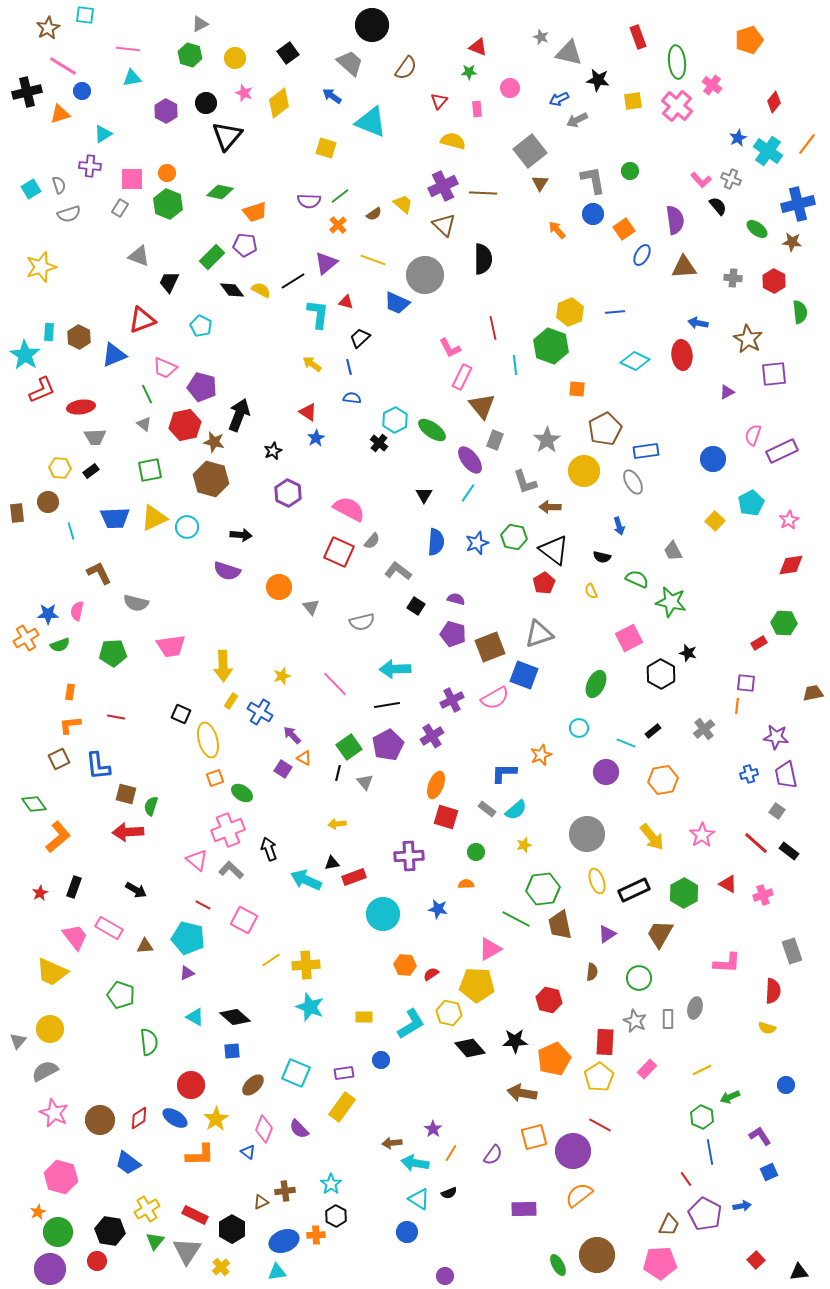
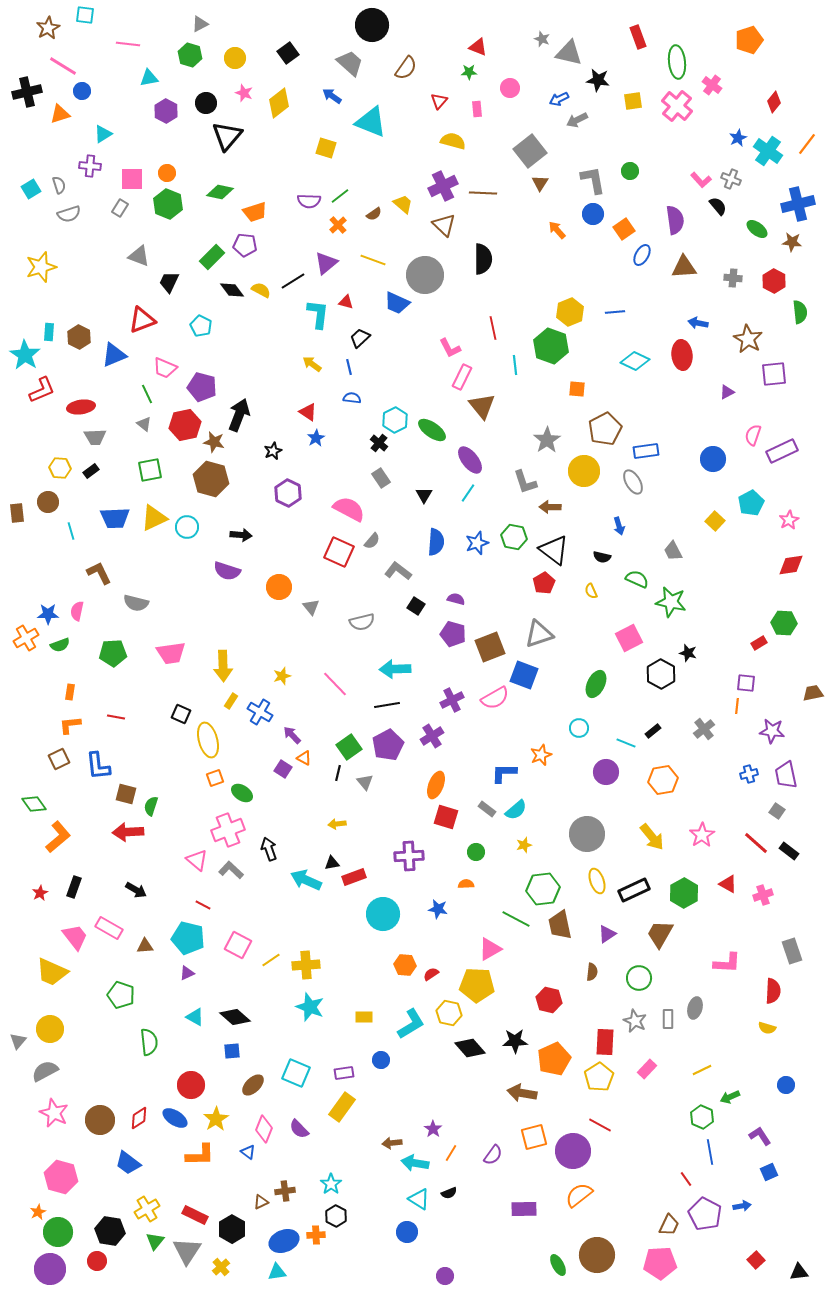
gray star at (541, 37): moved 1 px right, 2 px down
pink line at (128, 49): moved 5 px up
cyan triangle at (132, 78): moved 17 px right
gray rectangle at (495, 440): moved 114 px left, 38 px down; rotated 54 degrees counterclockwise
pink trapezoid at (171, 646): moved 7 px down
purple star at (776, 737): moved 4 px left, 6 px up
pink square at (244, 920): moved 6 px left, 25 px down
